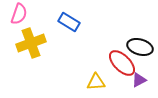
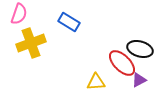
black ellipse: moved 2 px down
